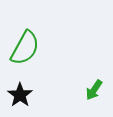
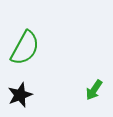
black star: rotated 15 degrees clockwise
